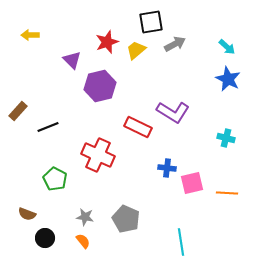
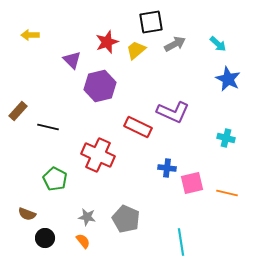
cyan arrow: moved 9 px left, 3 px up
purple L-shape: rotated 8 degrees counterclockwise
black line: rotated 35 degrees clockwise
orange line: rotated 10 degrees clockwise
gray star: moved 2 px right
